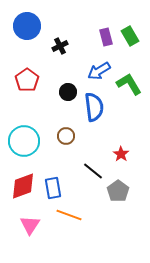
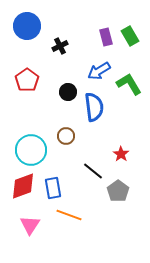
cyan circle: moved 7 px right, 9 px down
